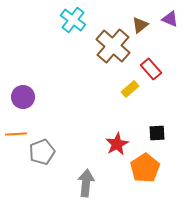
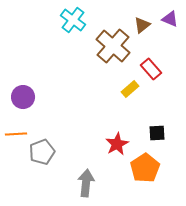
brown triangle: moved 2 px right
